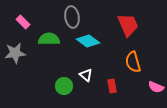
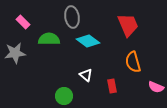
green circle: moved 10 px down
